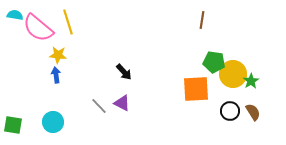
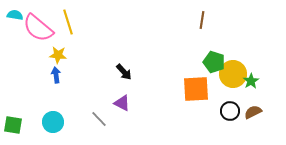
green pentagon: rotated 10 degrees clockwise
gray line: moved 13 px down
brown semicircle: rotated 84 degrees counterclockwise
